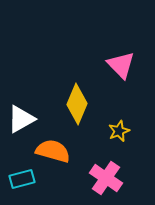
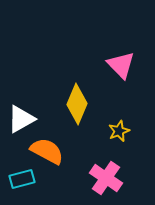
orange semicircle: moved 6 px left; rotated 12 degrees clockwise
